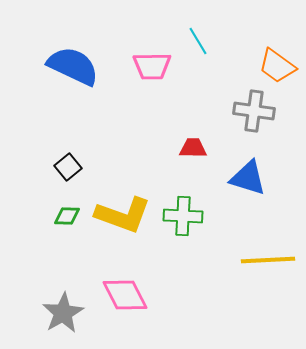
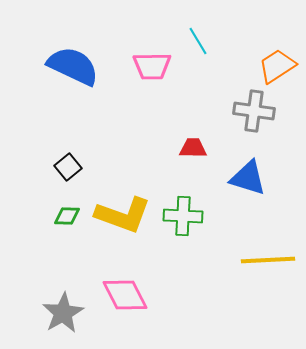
orange trapezoid: rotated 111 degrees clockwise
